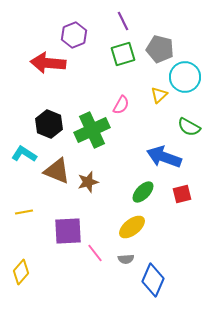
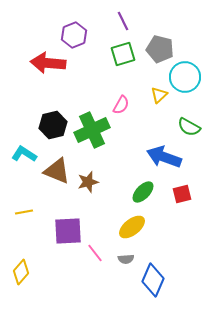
black hexagon: moved 4 px right, 1 px down; rotated 24 degrees clockwise
